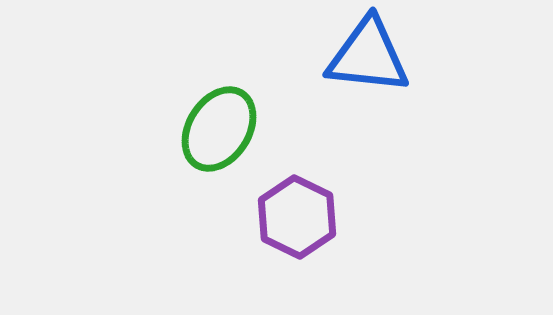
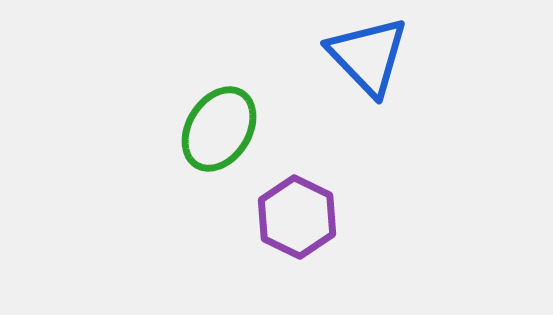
blue triangle: rotated 40 degrees clockwise
